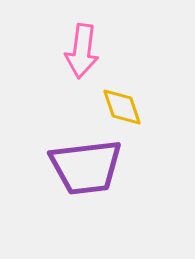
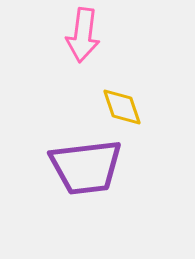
pink arrow: moved 1 px right, 16 px up
